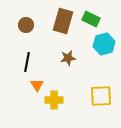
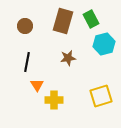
green rectangle: rotated 36 degrees clockwise
brown circle: moved 1 px left, 1 px down
yellow square: rotated 15 degrees counterclockwise
